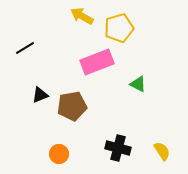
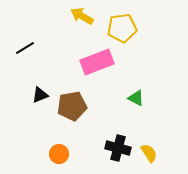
yellow pentagon: moved 3 px right; rotated 8 degrees clockwise
green triangle: moved 2 px left, 14 px down
yellow semicircle: moved 13 px left, 2 px down
